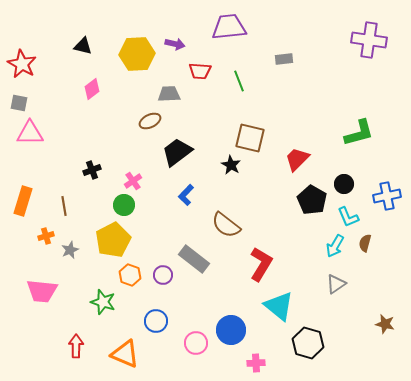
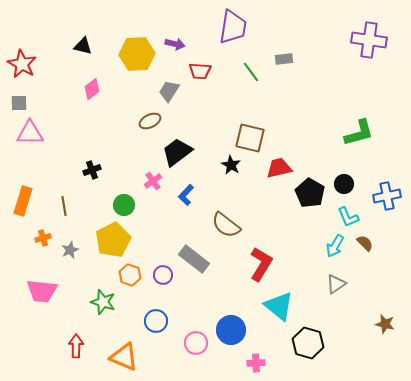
purple trapezoid at (229, 27): moved 4 px right; rotated 105 degrees clockwise
green line at (239, 81): moved 12 px right, 9 px up; rotated 15 degrees counterclockwise
gray trapezoid at (169, 94): moved 3 px up; rotated 55 degrees counterclockwise
gray square at (19, 103): rotated 12 degrees counterclockwise
red trapezoid at (297, 159): moved 18 px left, 9 px down; rotated 32 degrees clockwise
pink cross at (133, 181): moved 20 px right
black pentagon at (312, 200): moved 2 px left, 7 px up
orange cross at (46, 236): moved 3 px left, 2 px down
brown semicircle at (365, 243): rotated 120 degrees clockwise
orange triangle at (125, 354): moved 1 px left, 3 px down
